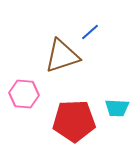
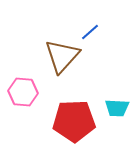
brown triangle: rotated 30 degrees counterclockwise
pink hexagon: moved 1 px left, 2 px up
